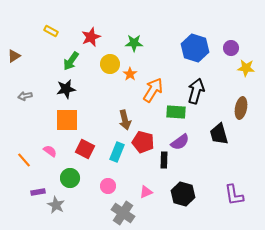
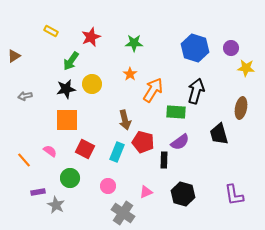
yellow circle: moved 18 px left, 20 px down
